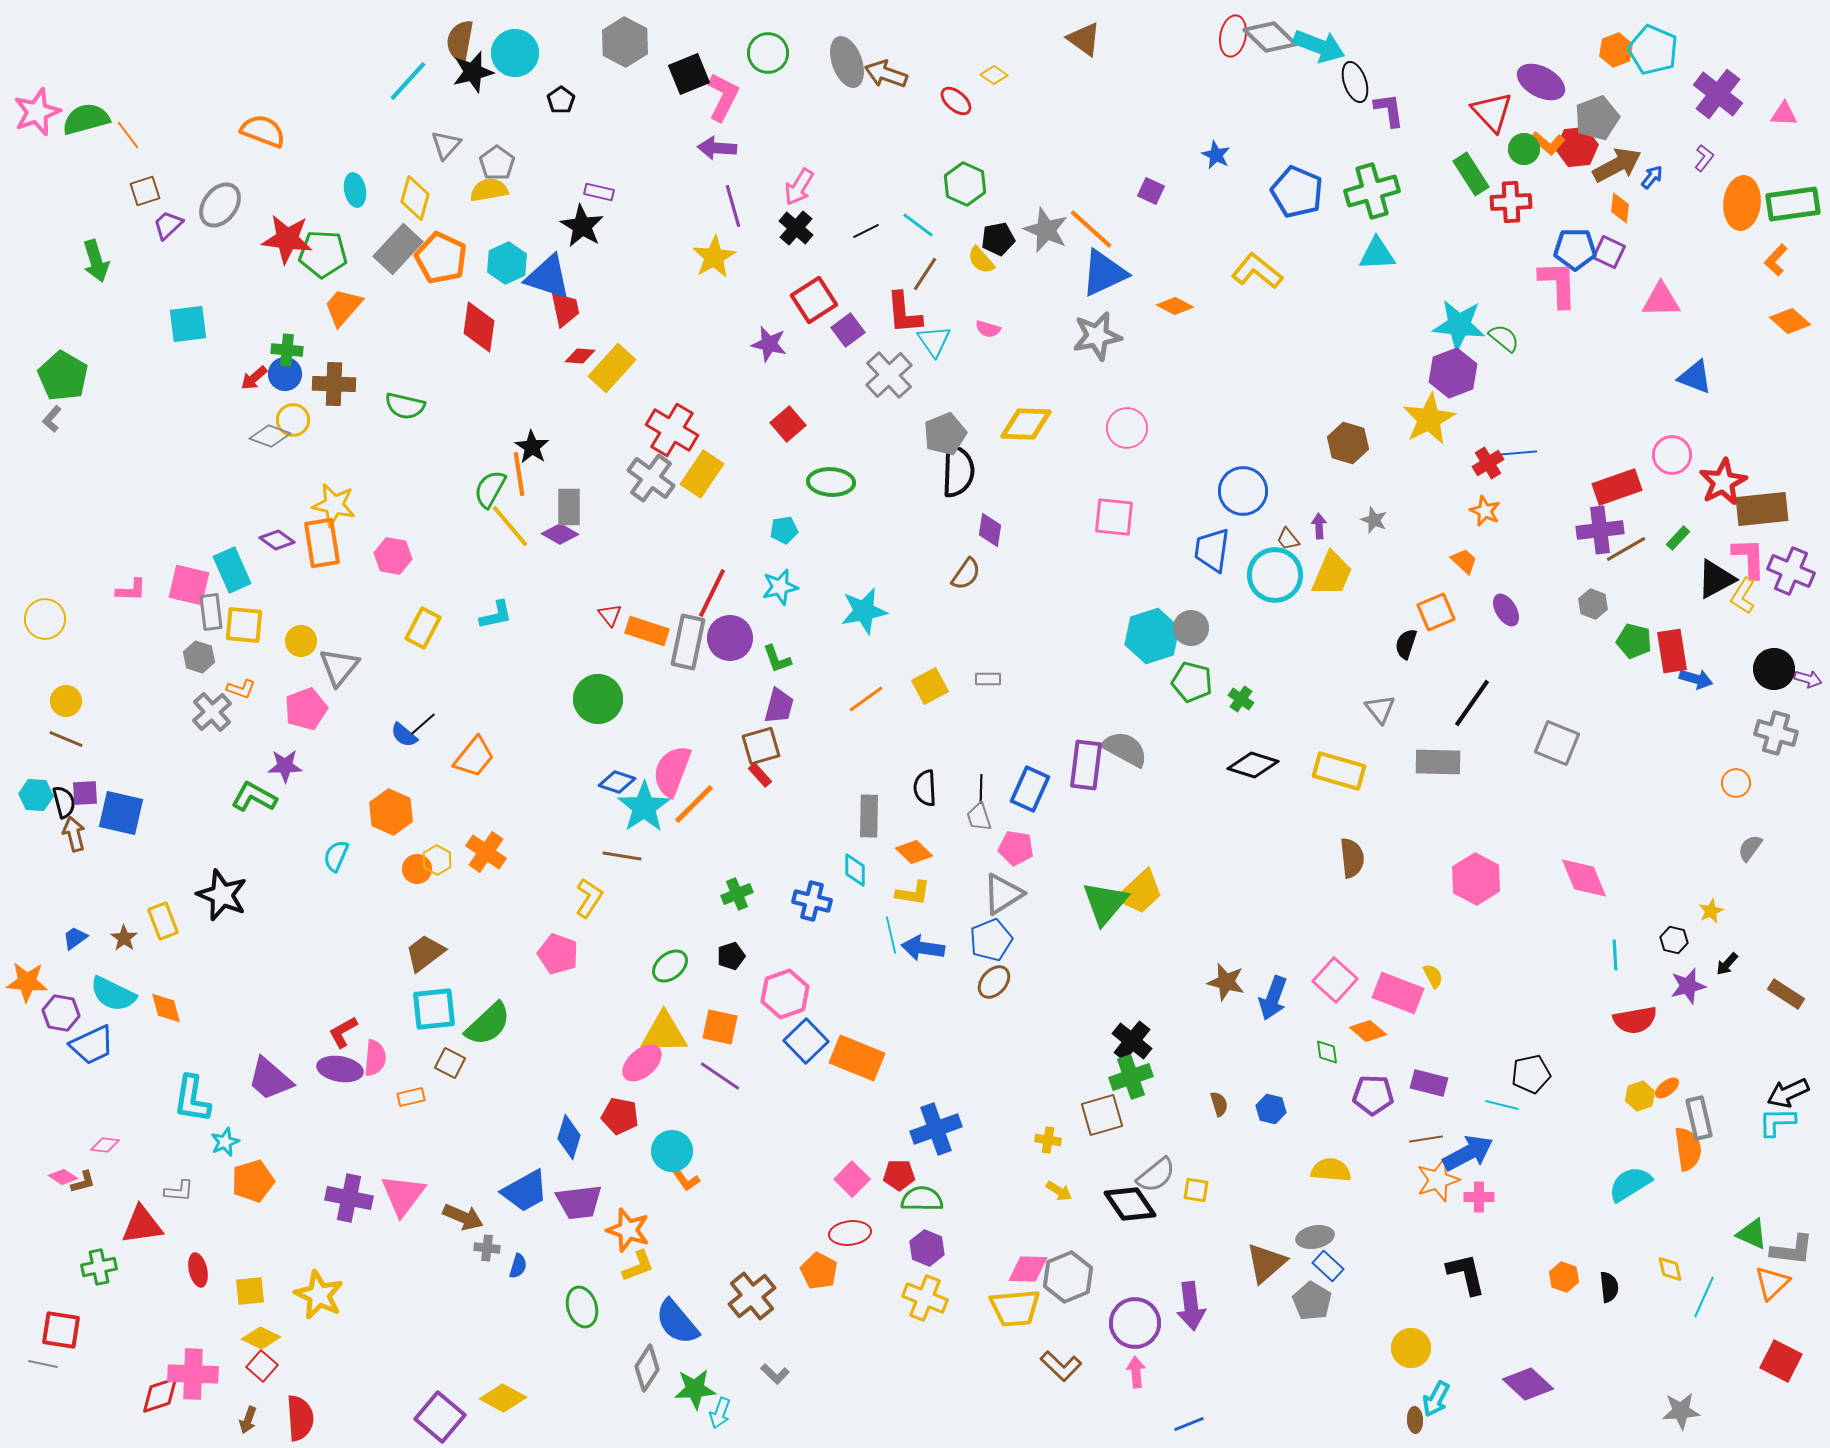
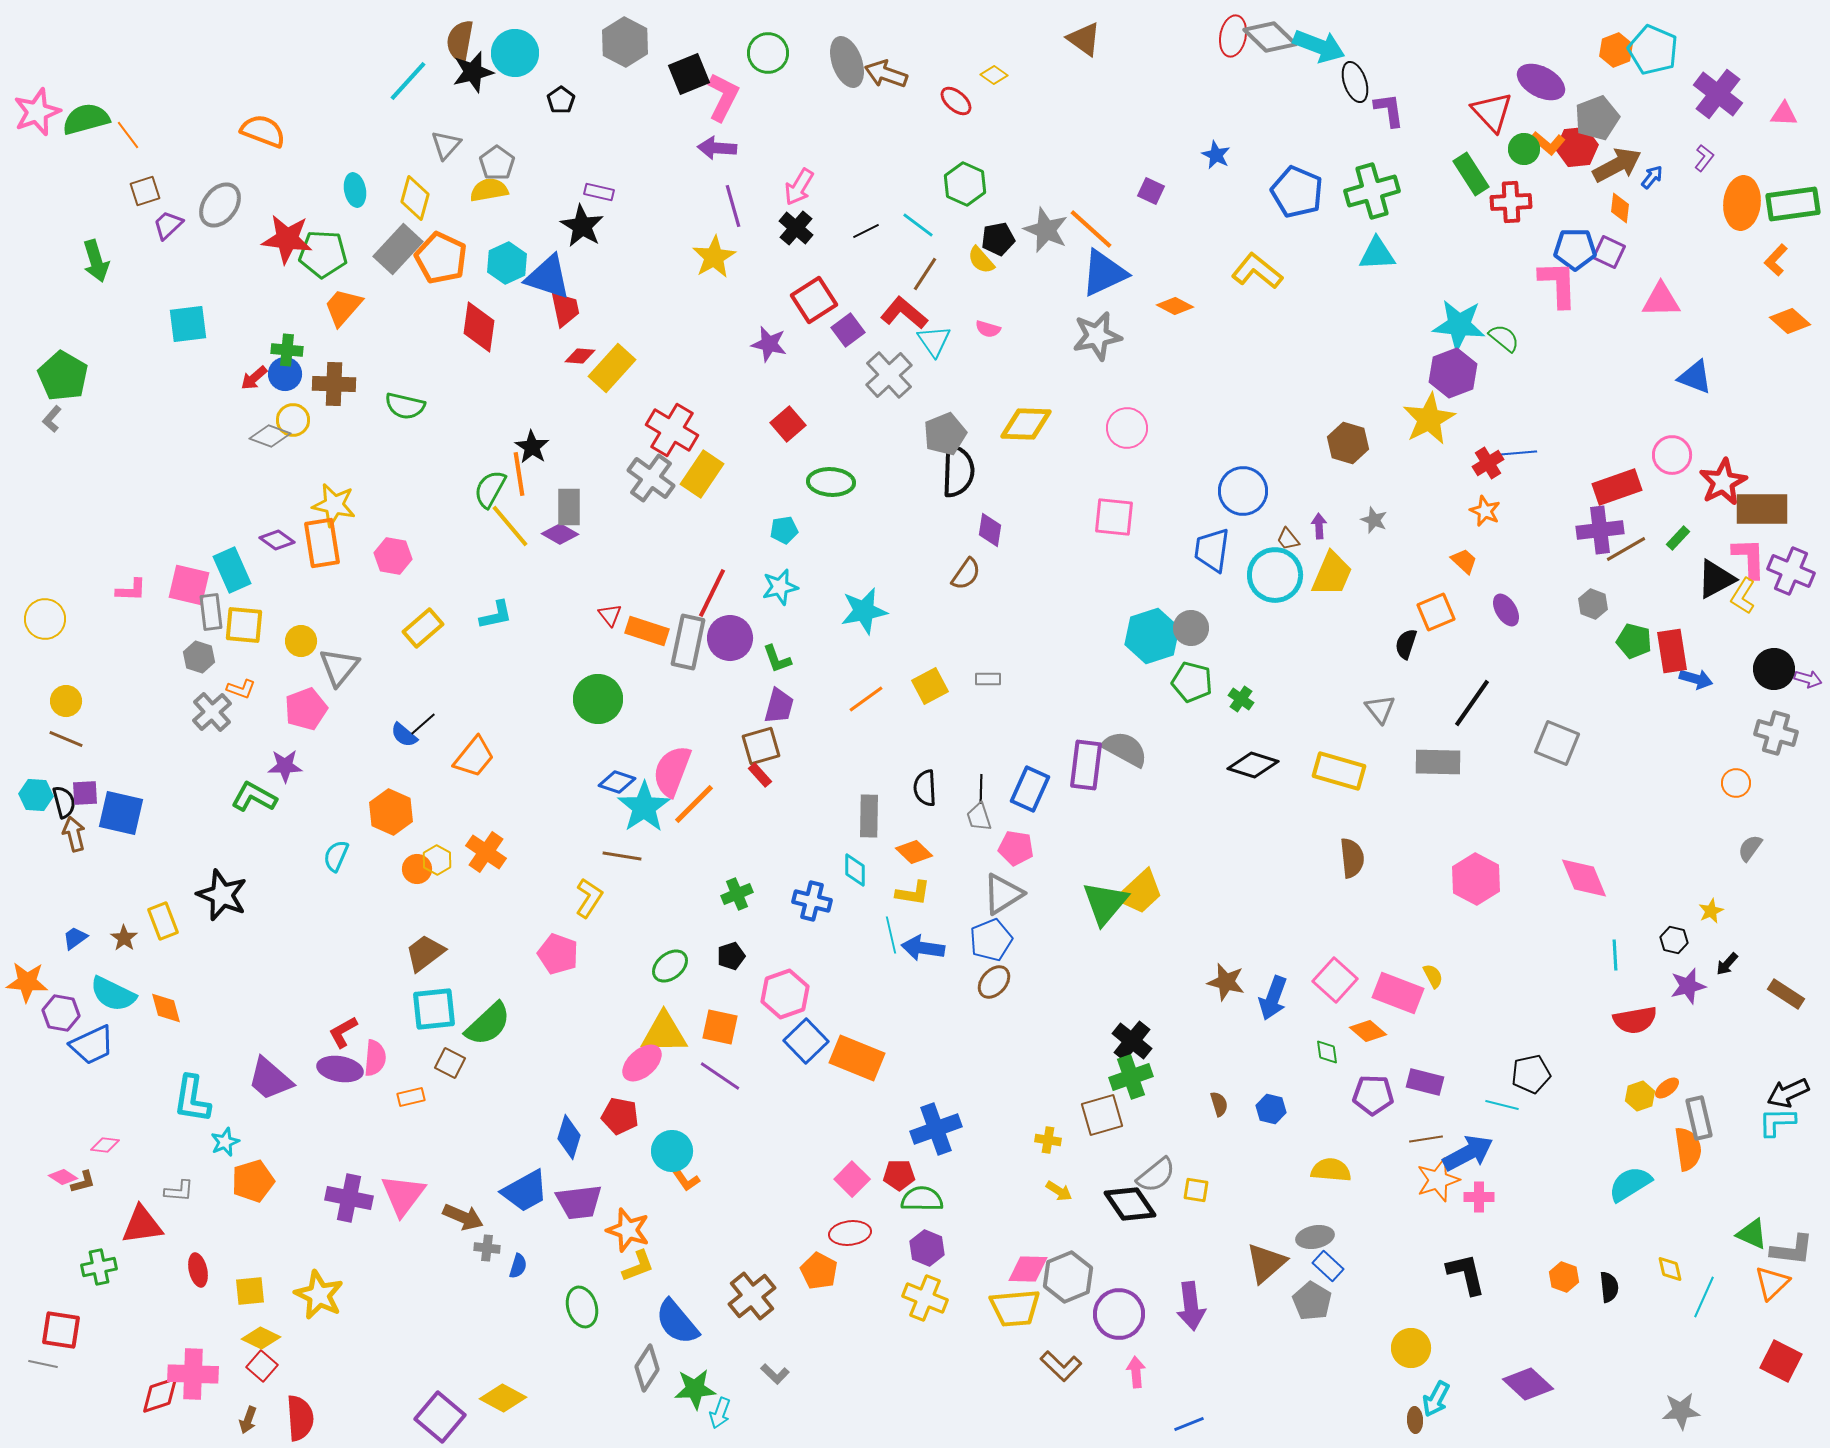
red L-shape at (904, 313): rotated 135 degrees clockwise
brown rectangle at (1762, 509): rotated 6 degrees clockwise
yellow rectangle at (423, 628): rotated 21 degrees clockwise
purple rectangle at (1429, 1083): moved 4 px left, 1 px up
purple circle at (1135, 1323): moved 16 px left, 9 px up
